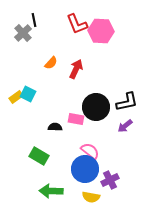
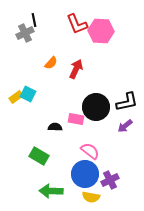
gray cross: moved 2 px right; rotated 18 degrees clockwise
blue circle: moved 5 px down
